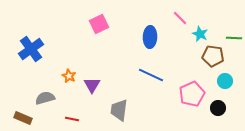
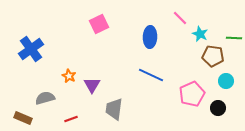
cyan circle: moved 1 px right
gray trapezoid: moved 5 px left, 1 px up
red line: moved 1 px left; rotated 32 degrees counterclockwise
